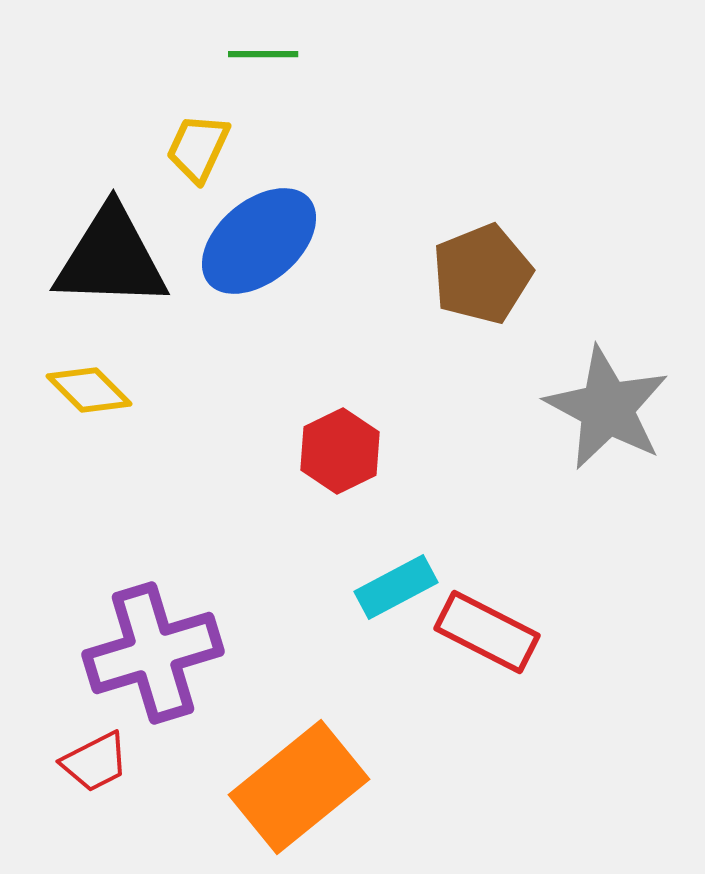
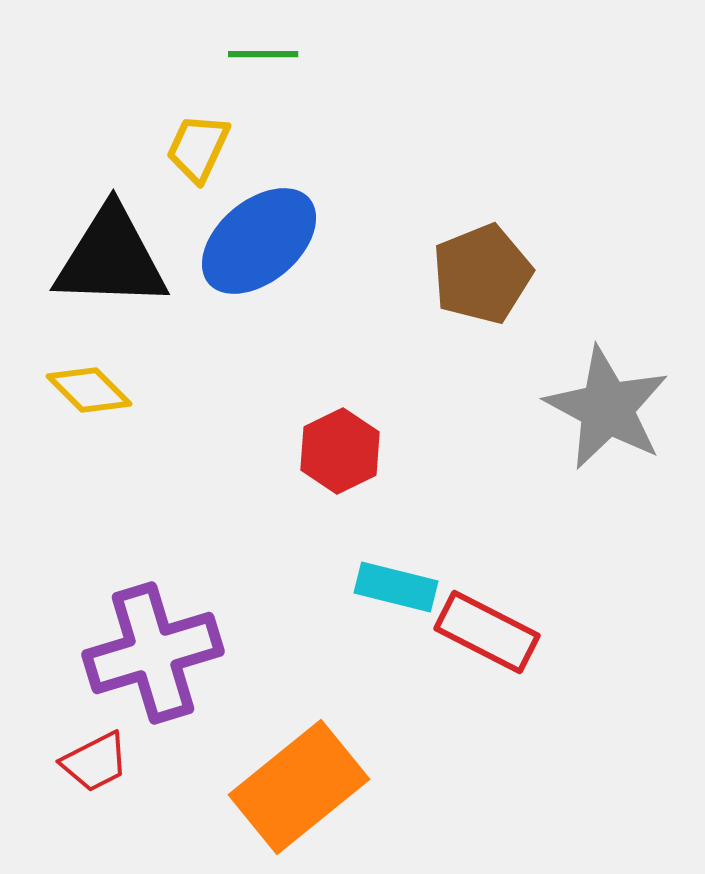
cyan rectangle: rotated 42 degrees clockwise
